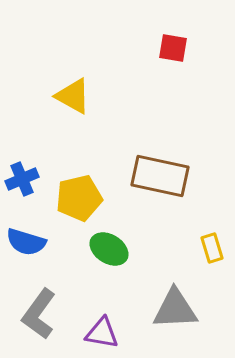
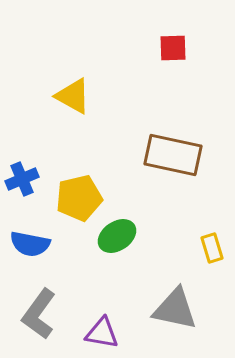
red square: rotated 12 degrees counterclockwise
brown rectangle: moved 13 px right, 21 px up
blue semicircle: moved 4 px right, 2 px down; rotated 6 degrees counterclockwise
green ellipse: moved 8 px right, 13 px up; rotated 66 degrees counterclockwise
gray triangle: rotated 15 degrees clockwise
